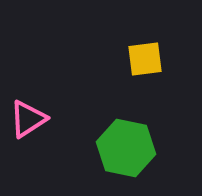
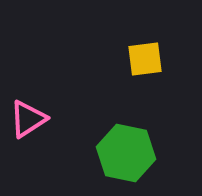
green hexagon: moved 5 px down
